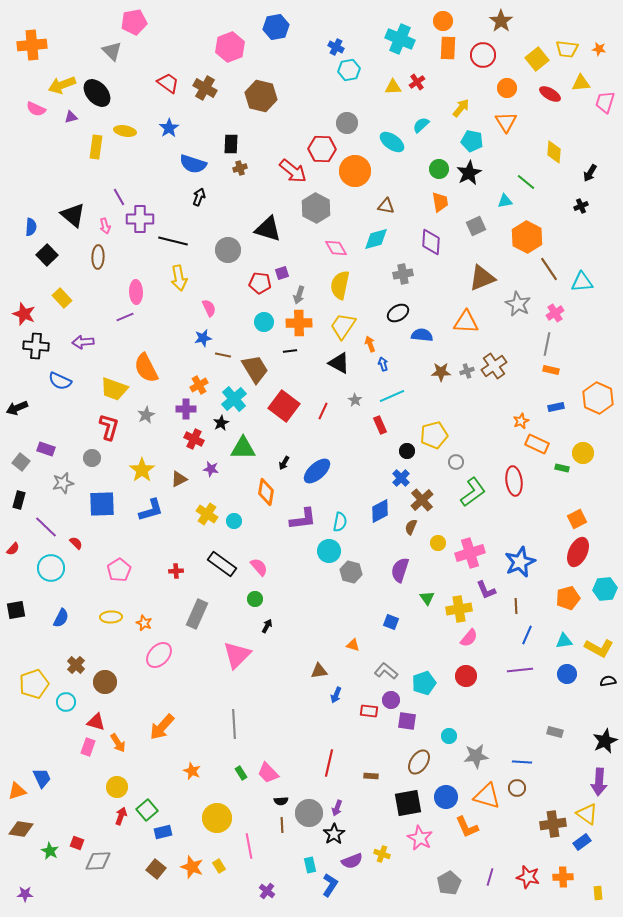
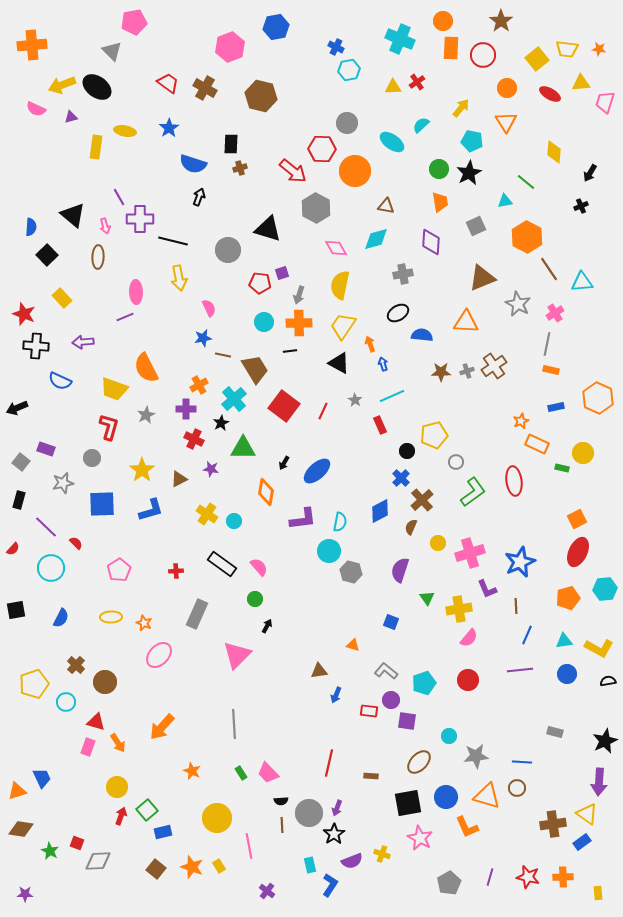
orange rectangle at (448, 48): moved 3 px right
black ellipse at (97, 93): moved 6 px up; rotated 12 degrees counterclockwise
purple L-shape at (486, 590): moved 1 px right, 1 px up
red circle at (466, 676): moved 2 px right, 4 px down
brown ellipse at (419, 762): rotated 10 degrees clockwise
